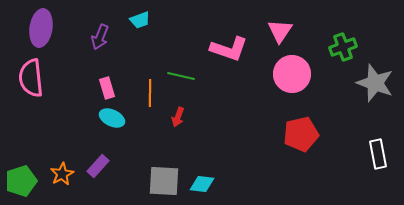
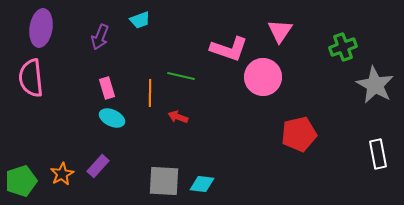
pink circle: moved 29 px left, 3 px down
gray star: moved 2 px down; rotated 9 degrees clockwise
red arrow: rotated 90 degrees clockwise
red pentagon: moved 2 px left
